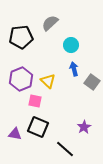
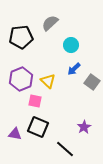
blue arrow: rotated 120 degrees counterclockwise
